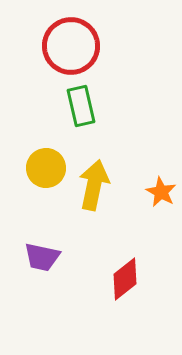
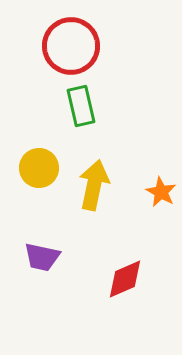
yellow circle: moved 7 px left
red diamond: rotated 15 degrees clockwise
